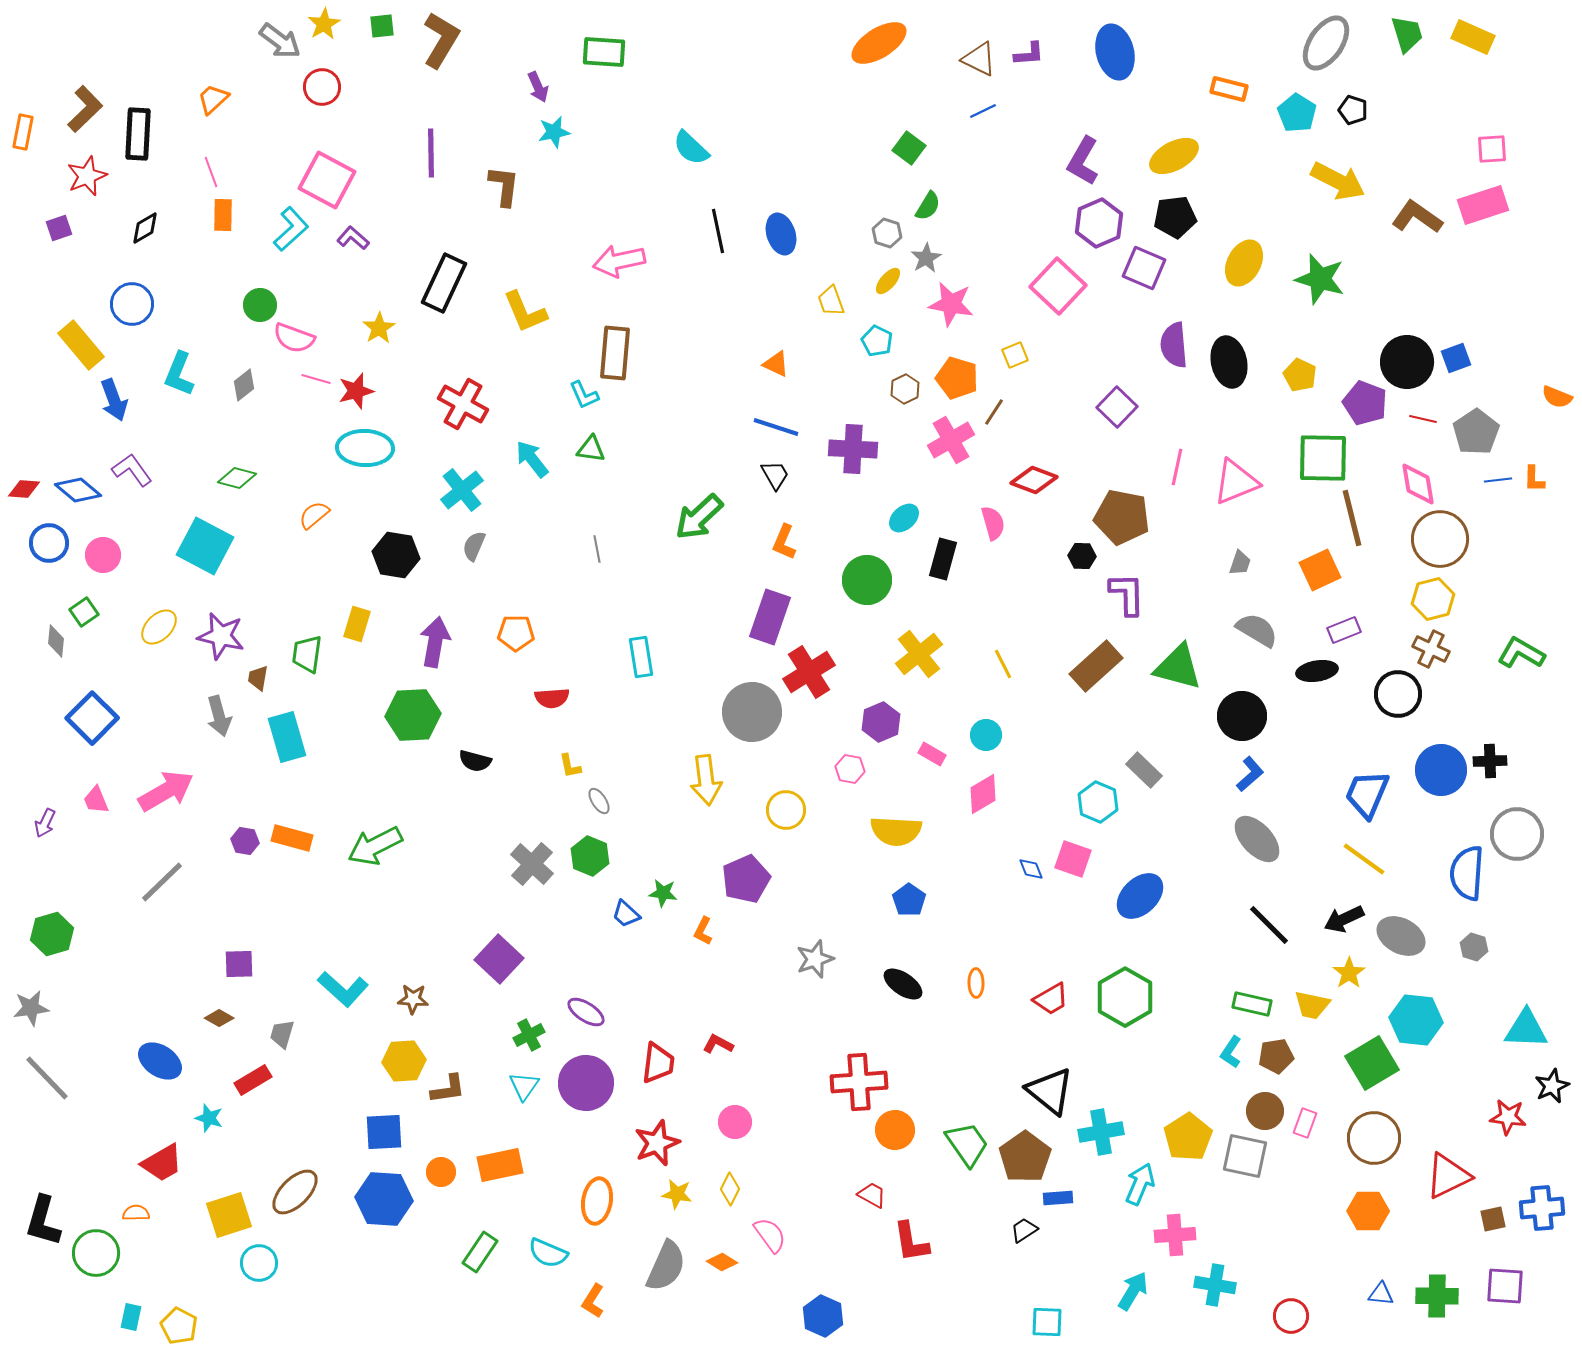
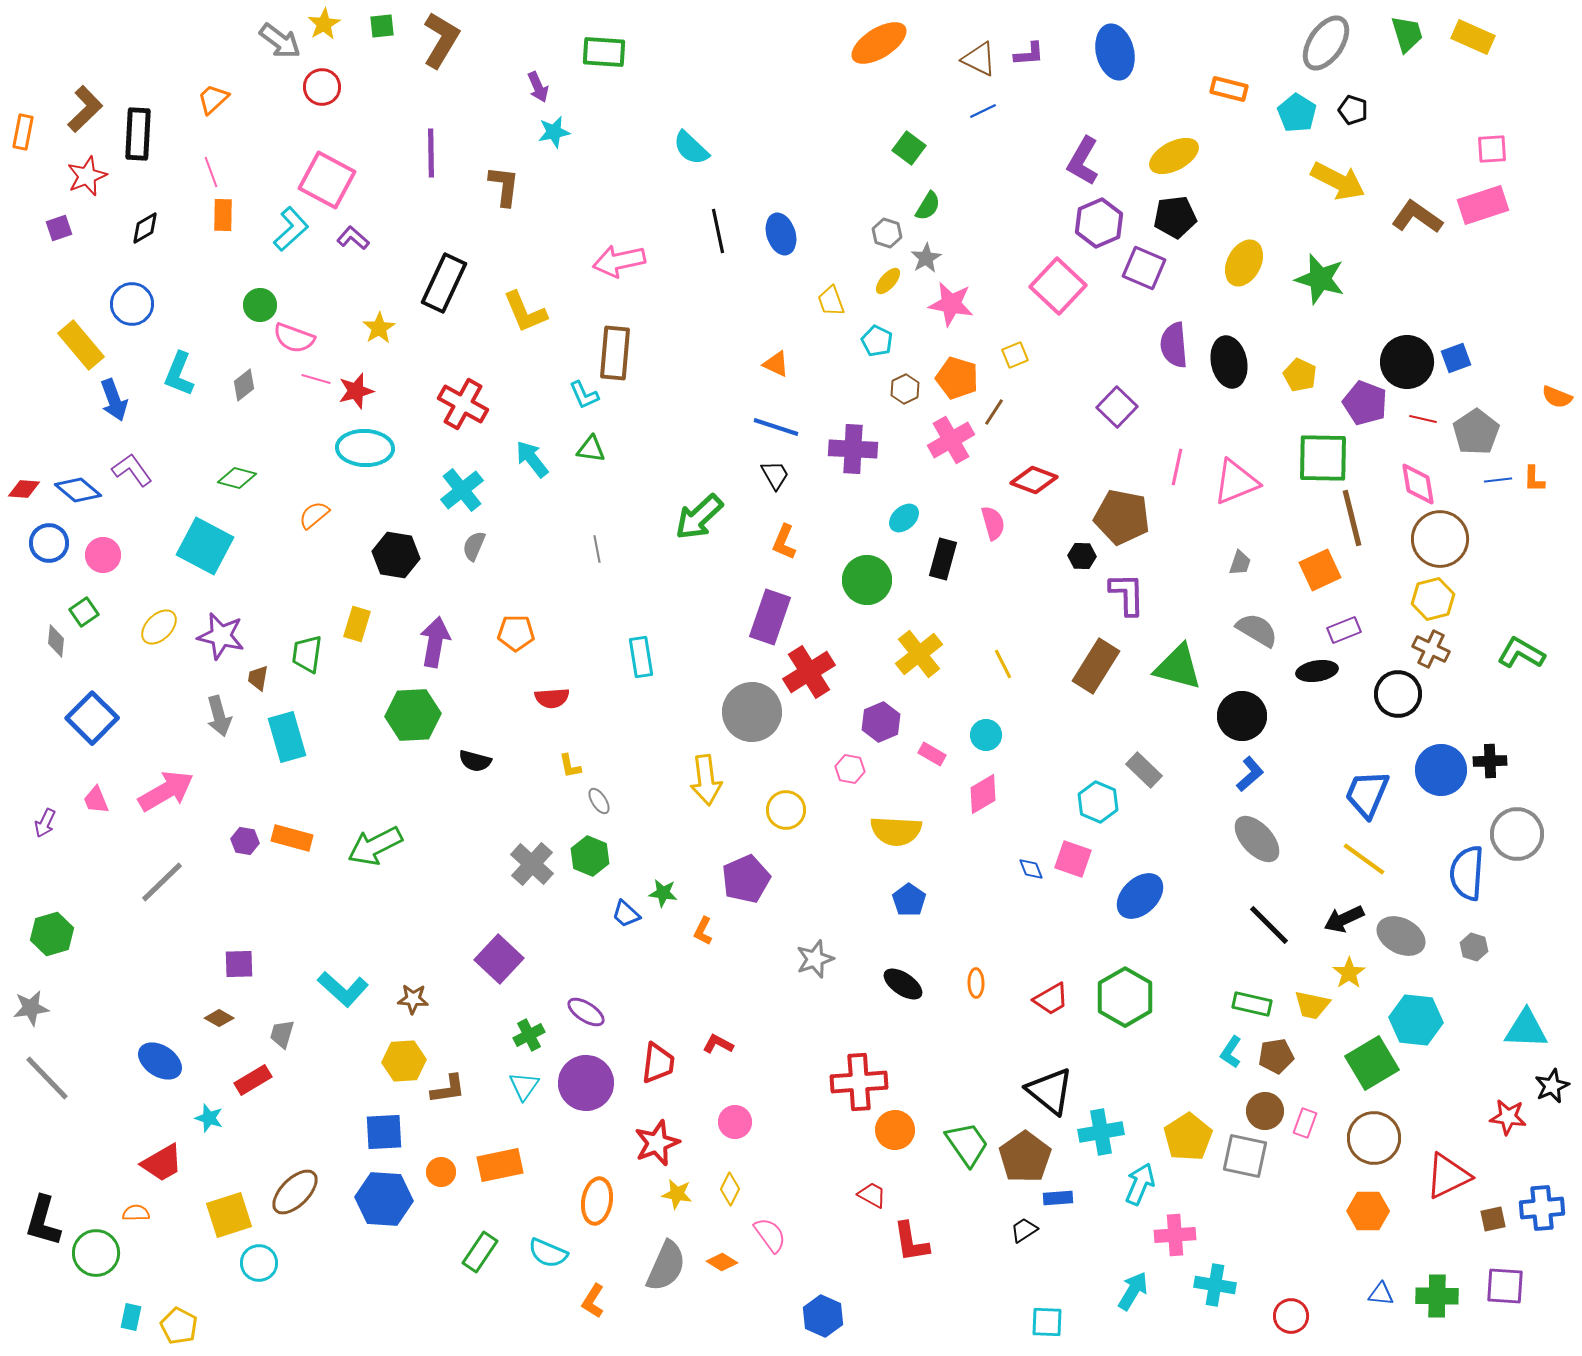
brown rectangle at (1096, 666): rotated 16 degrees counterclockwise
